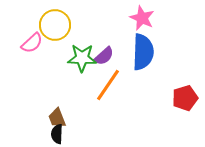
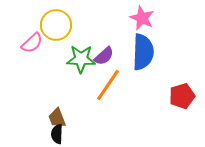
yellow circle: moved 1 px right
green star: moved 1 px left, 1 px down
red pentagon: moved 3 px left, 2 px up
